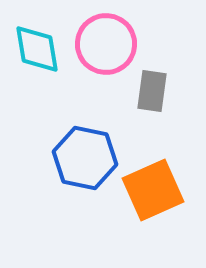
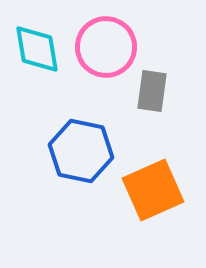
pink circle: moved 3 px down
blue hexagon: moved 4 px left, 7 px up
